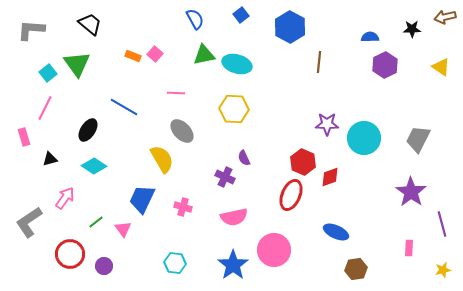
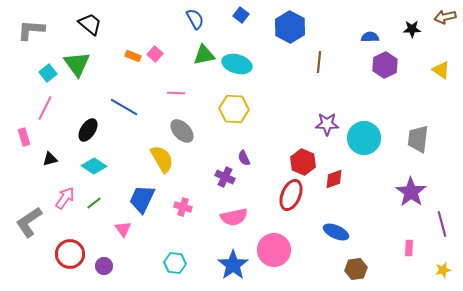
blue square at (241, 15): rotated 14 degrees counterclockwise
yellow triangle at (441, 67): moved 3 px down
gray trapezoid at (418, 139): rotated 20 degrees counterclockwise
red diamond at (330, 177): moved 4 px right, 2 px down
green line at (96, 222): moved 2 px left, 19 px up
